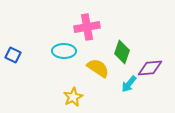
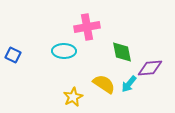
green diamond: rotated 30 degrees counterclockwise
yellow semicircle: moved 6 px right, 16 px down
